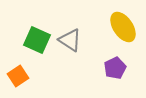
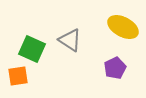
yellow ellipse: rotated 28 degrees counterclockwise
green square: moved 5 px left, 9 px down
orange square: rotated 25 degrees clockwise
